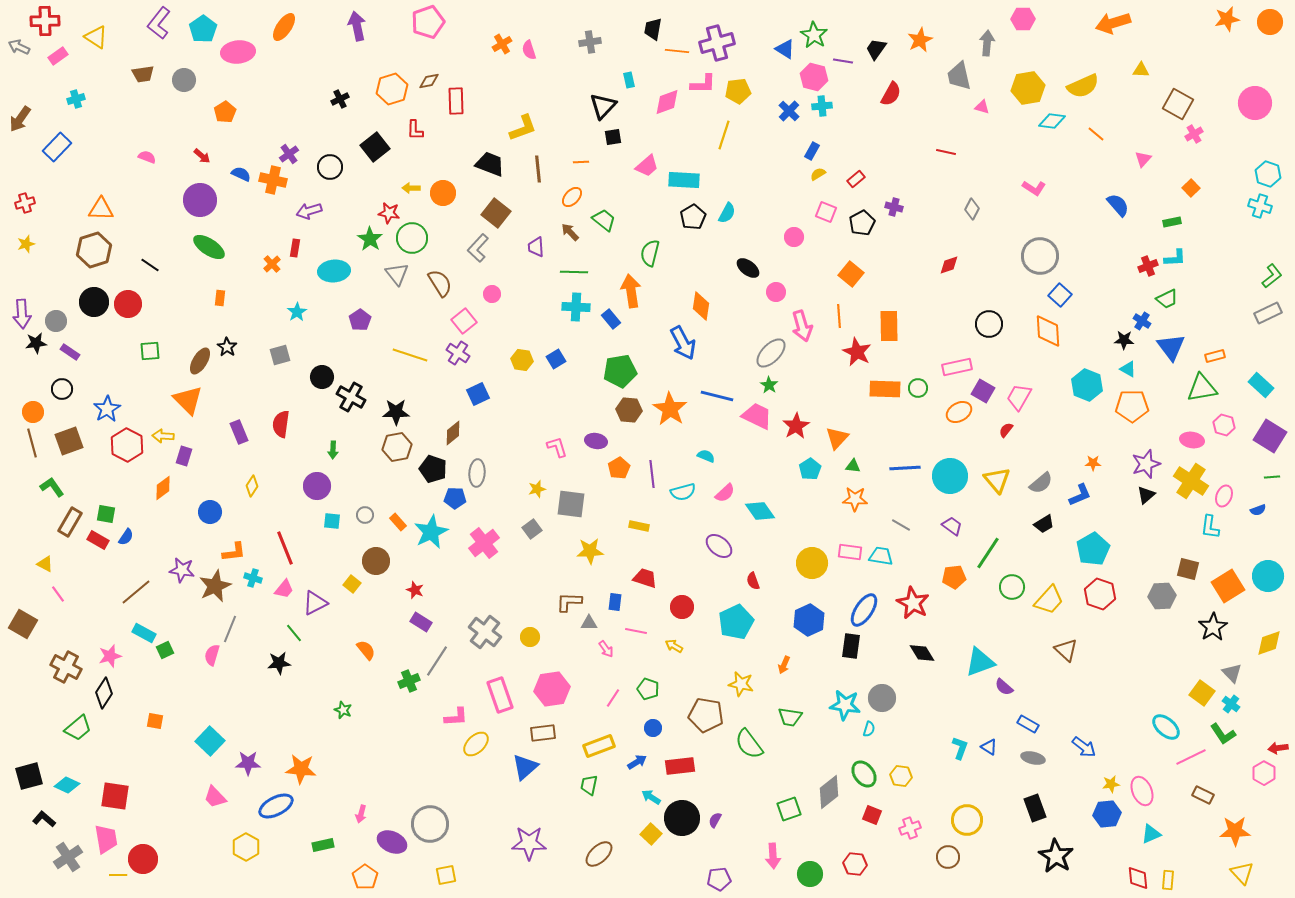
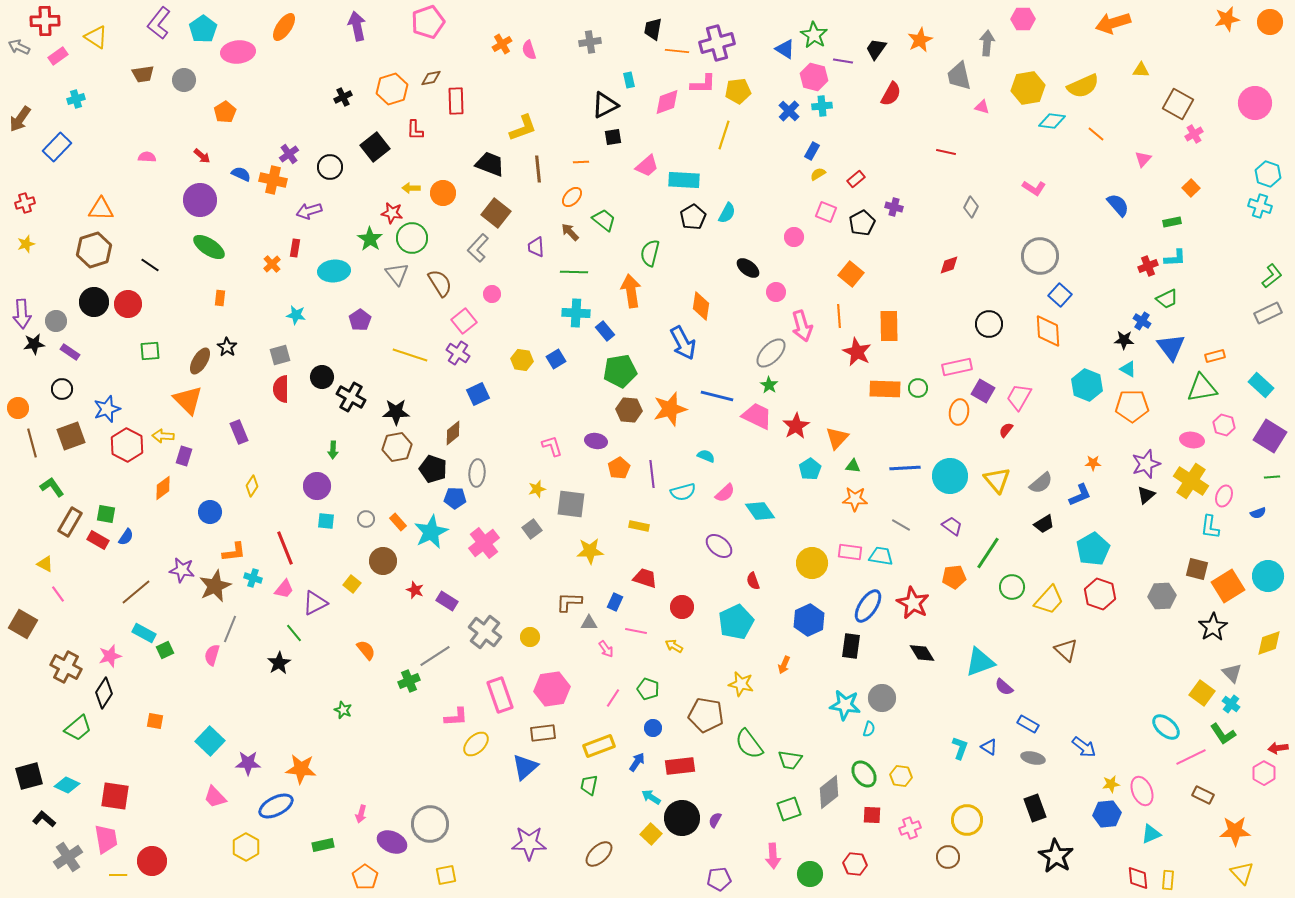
brown diamond at (429, 81): moved 2 px right, 3 px up
black cross at (340, 99): moved 3 px right, 2 px up
black triangle at (603, 106): moved 2 px right, 1 px up; rotated 20 degrees clockwise
pink semicircle at (147, 157): rotated 18 degrees counterclockwise
gray diamond at (972, 209): moved 1 px left, 2 px up
red star at (389, 213): moved 3 px right
cyan cross at (576, 307): moved 6 px down
cyan star at (297, 312): moved 1 px left, 3 px down; rotated 30 degrees counterclockwise
blue rectangle at (611, 319): moved 6 px left, 12 px down
black star at (36, 343): moved 2 px left, 1 px down
blue star at (107, 409): rotated 12 degrees clockwise
orange star at (670, 409): rotated 24 degrees clockwise
orange circle at (33, 412): moved 15 px left, 4 px up
orange ellipse at (959, 412): rotated 50 degrees counterclockwise
red semicircle at (281, 424): moved 35 px up; rotated 8 degrees counterclockwise
brown square at (69, 441): moved 2 px right, 5 px up
pink L-shape at (557, 447): moved 5 px left, 1 px up
blue semicircle at (1258, 510): moved 3 px down
gray circle at (365, 515): moved 1 px right, 4 px down
cyan square at (332, 521): moved 6 px left
brown circle at (376, 561): moved 7 px right
brown square at (1188, 569): moved 9 px right
blue rectangle at (615, 602): rotated 18 degrees clockwise
blue ellipse at (864, 610): moved 4 px right, 4 px up
purple rectangle at (421, 622): moved 26 px right, 21 px up
gray line at (437, 661): moved 2 px left, 5 px up; rotated 24 degrees clockwise
black star at (279, 663): rotated 25 degrees counterclockwise
green trapezoid at (790, 717): moved 43 px down
blue arrow at (637, 762): rotated 24 degrees counterclockwise
red square at (872, 815): rotated 18 degrees counterclockwise
red circle at (143, 859): moved 9 px right, 2 px down
